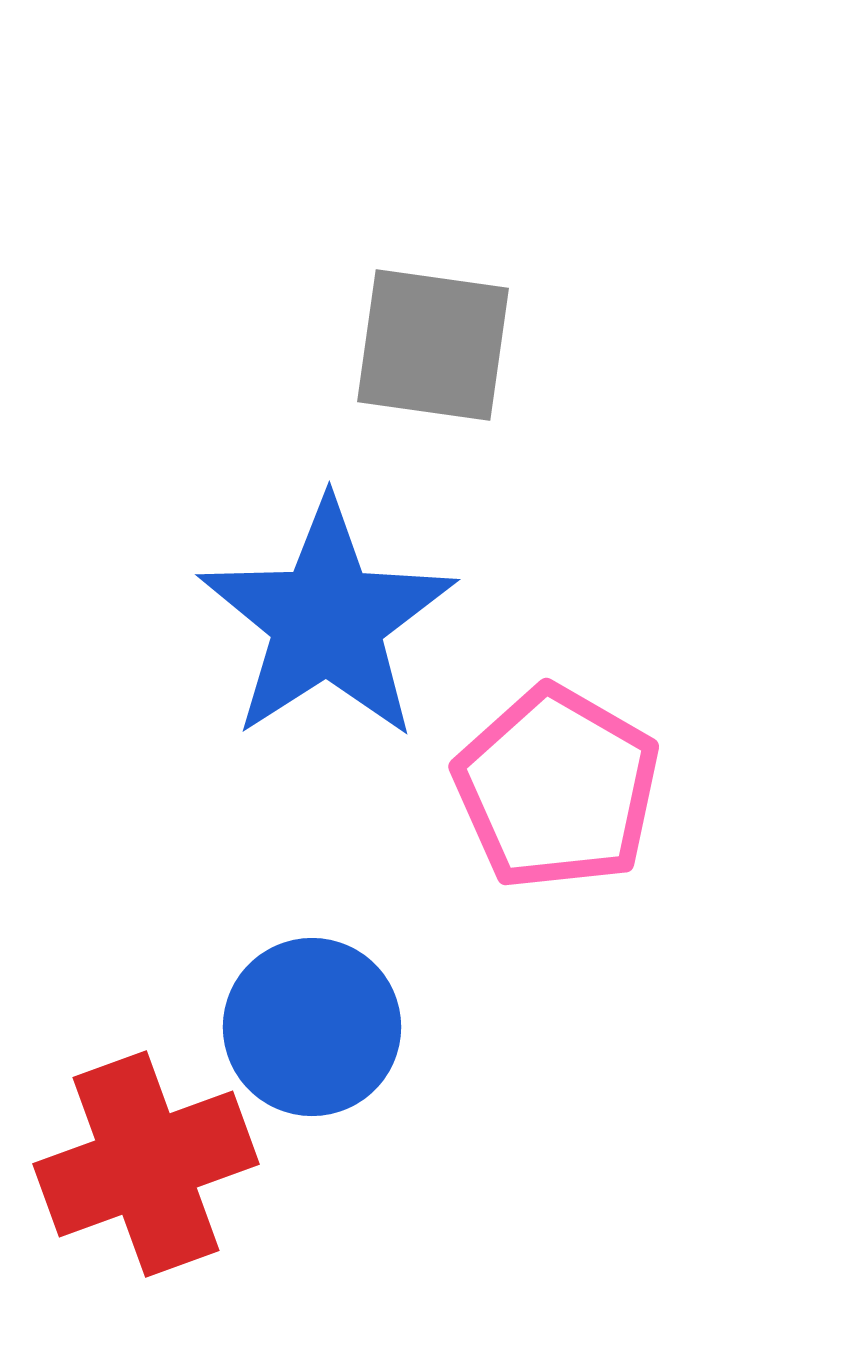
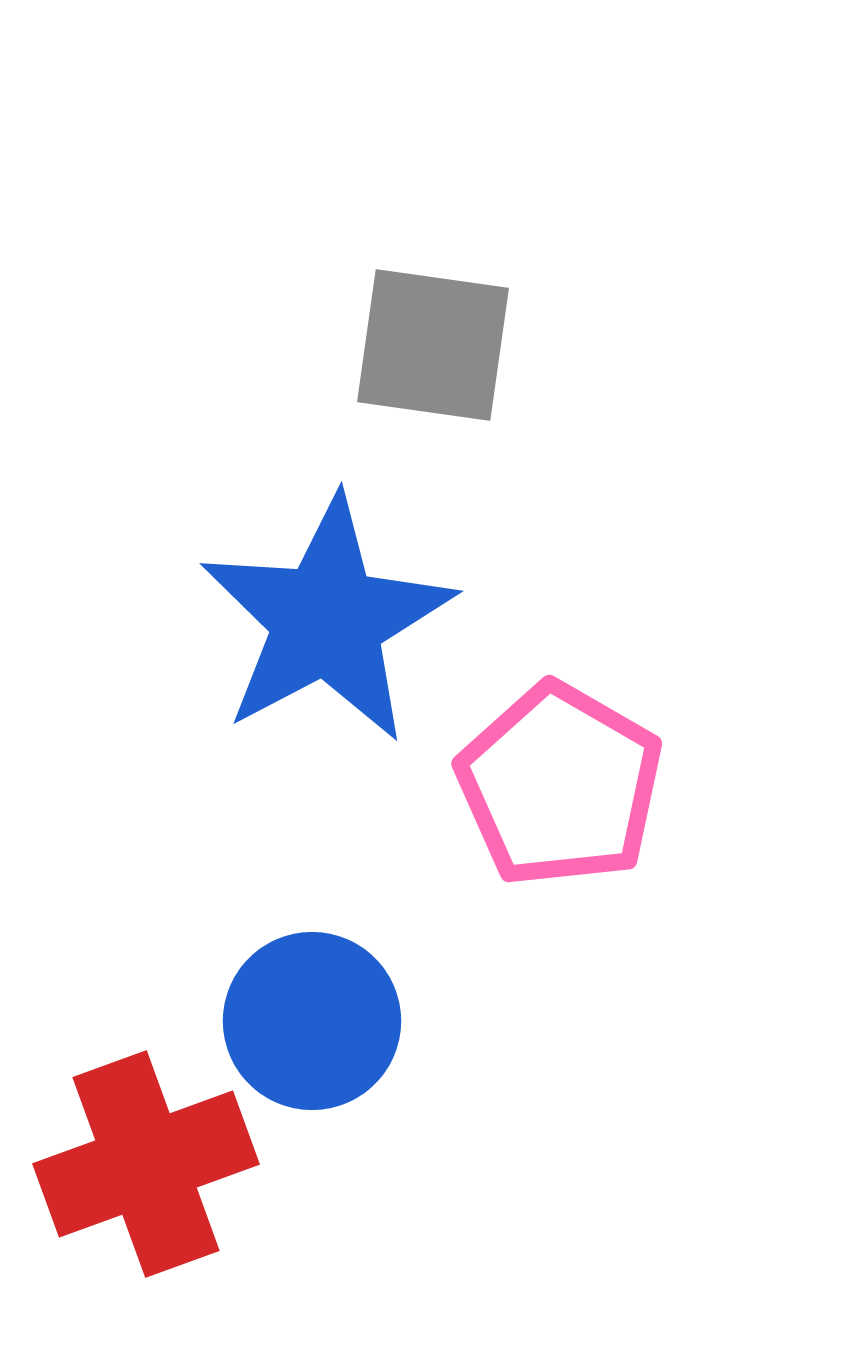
blue star: rotated 5 degrees clockwise
pink pentagon: moved 3 px right, 3 px up
blue circle: moved 6 px up
